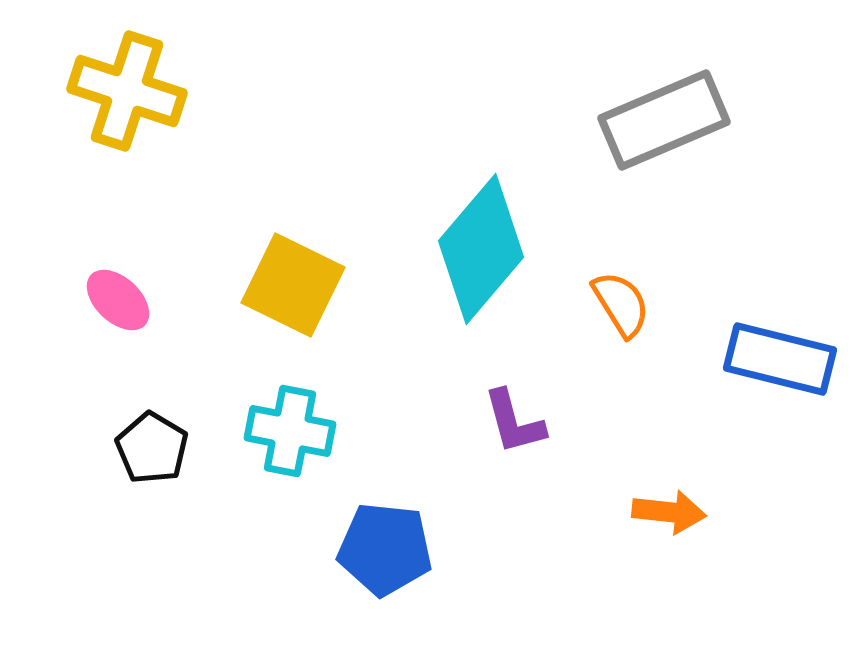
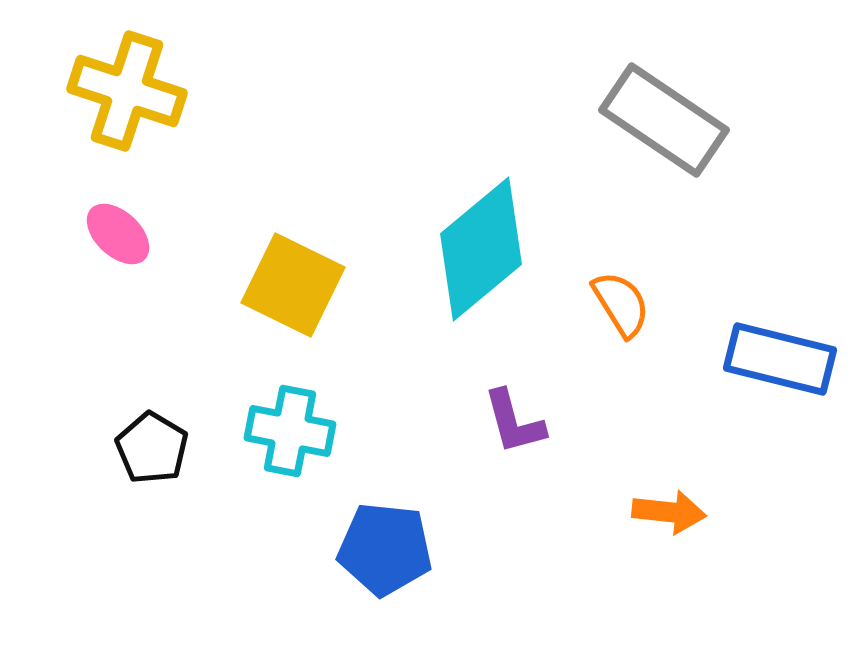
gray rectangle: rotated 57 degrees clockwise
cyan diamond: rotated 10 degrees clockwise
pink ellipse: moved 66 px up
